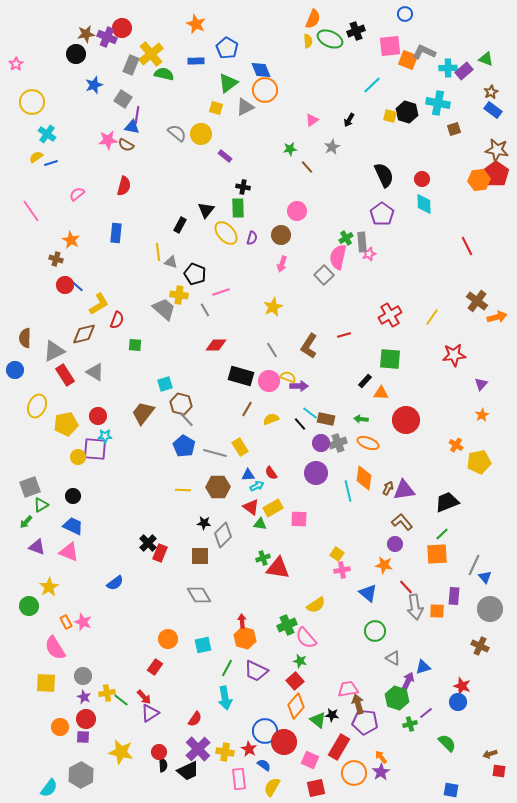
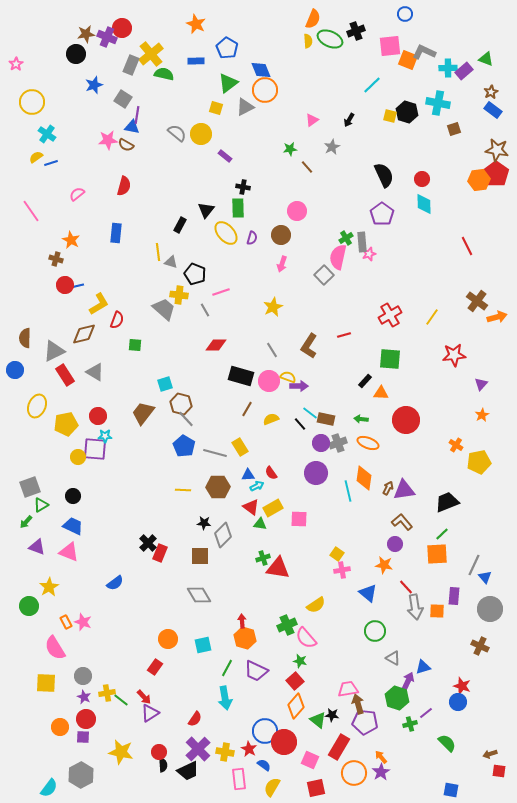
blue line at (77, 286): rotated 56 degrees counterclockwise
